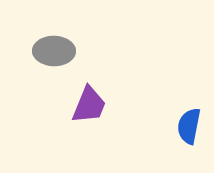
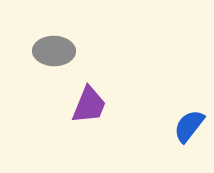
blue semicircle: rotated 27 degrees clockwise
